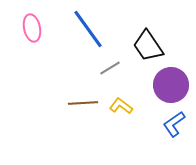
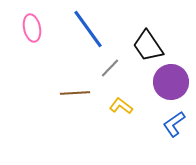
gray line: rotated 15 degrees counterclockwise
purple circle: moved 3 px up
brown line: moved 8 px left, 10 px up
